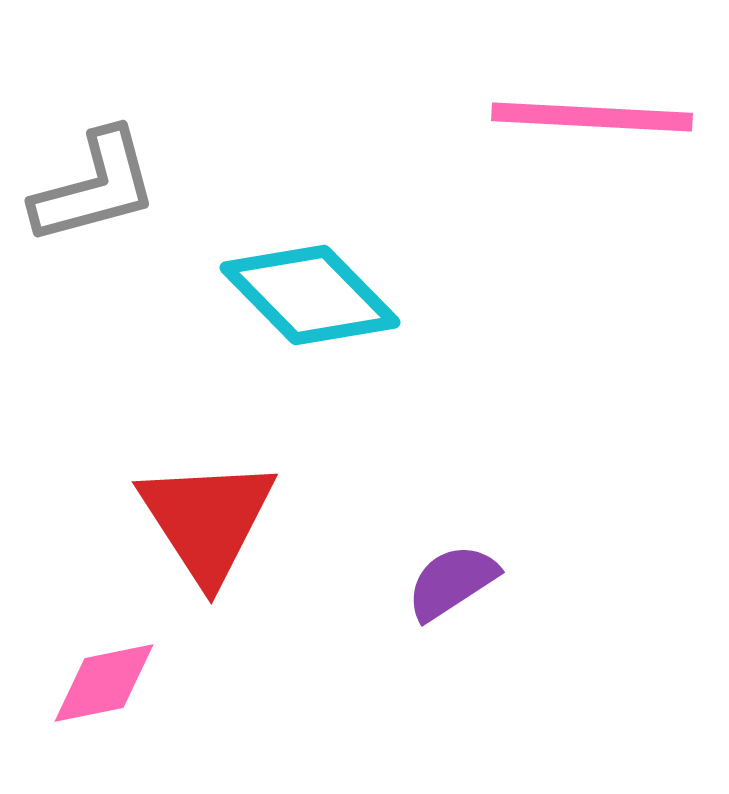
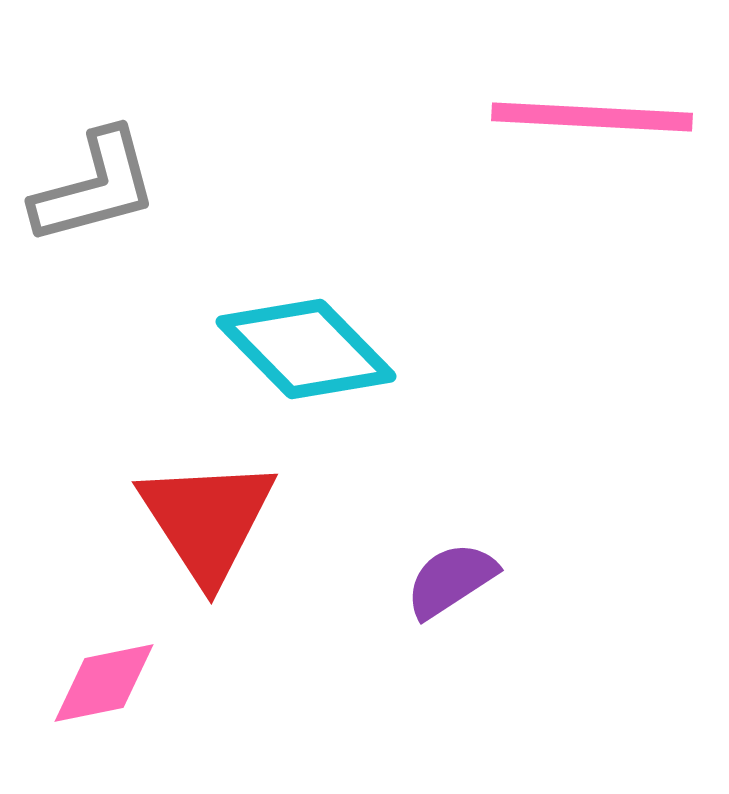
cyan diamond: moved 4 px left, 54 px down
purple semicircle: moved 1 px left, 2 px up
